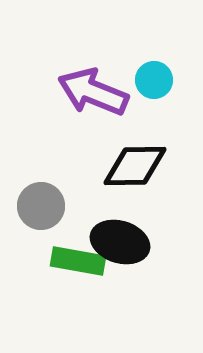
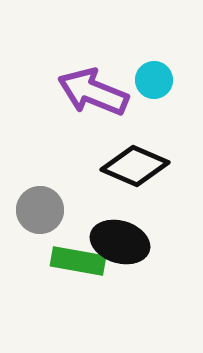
black diamond: rotated 24 degrees clockwise
gray circle: moved 1 px left, 4 px down
